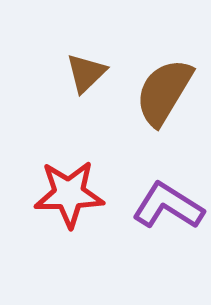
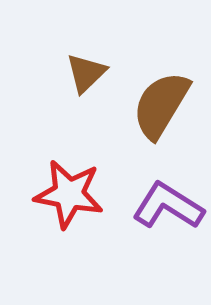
brown semicircle: moved 3 px left, 13 px down
red star: rotated 12 degrees clockwise
